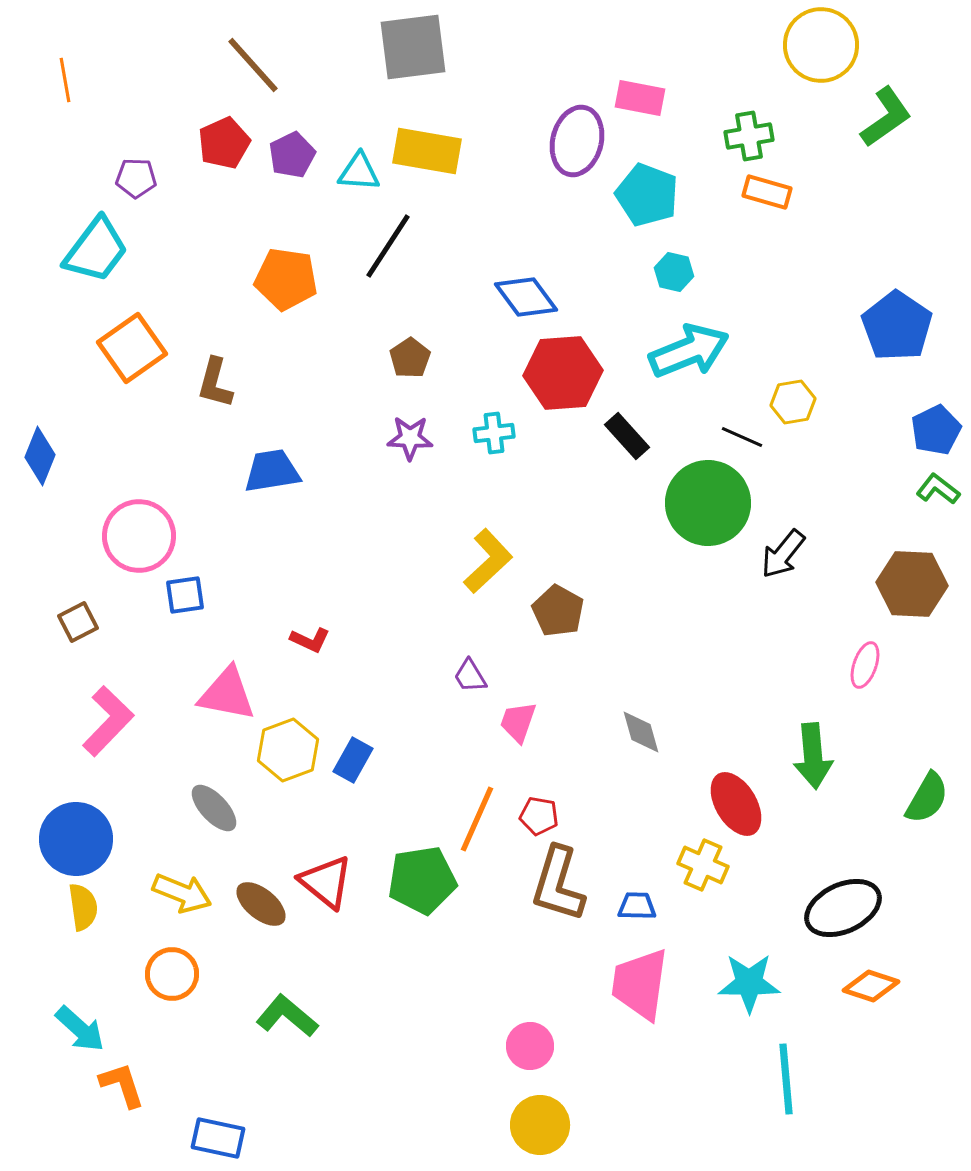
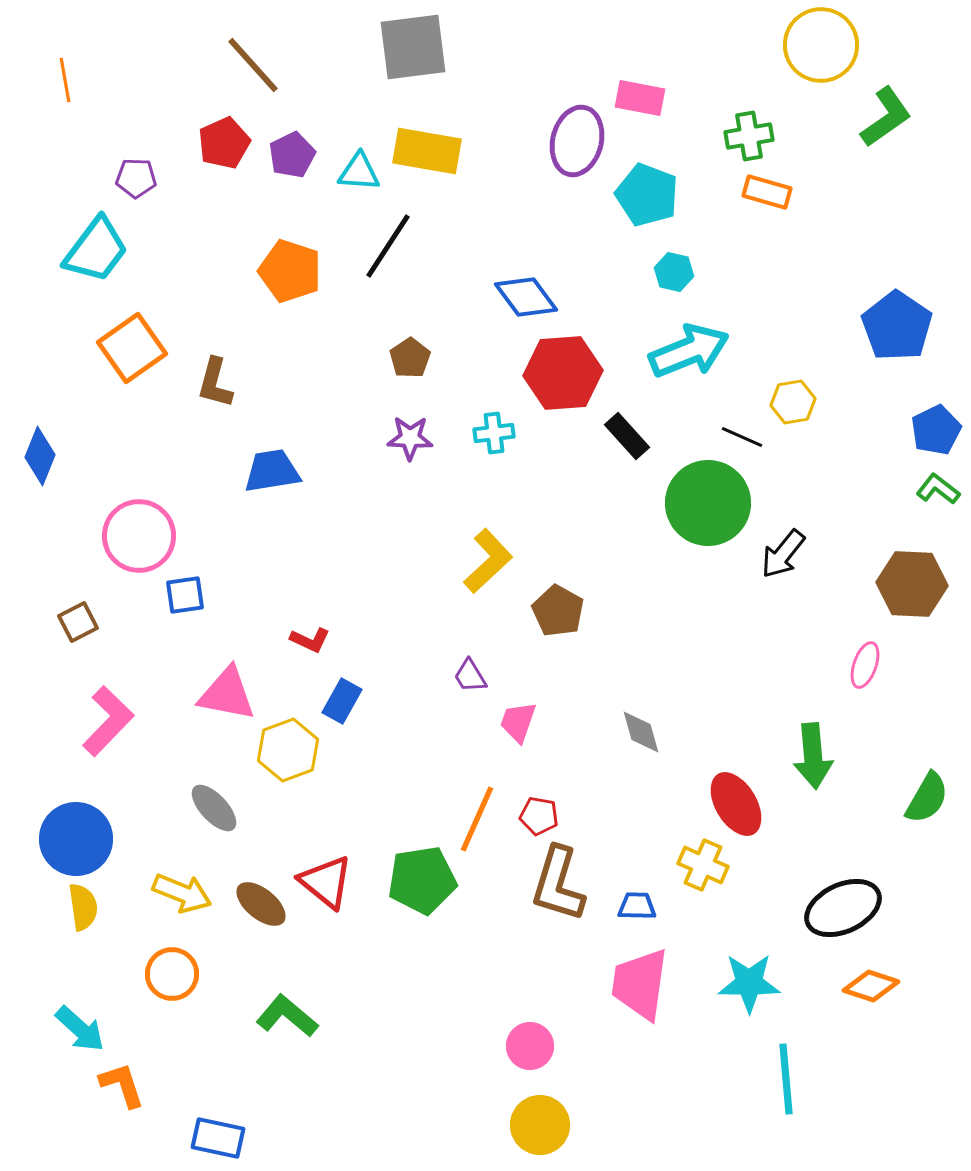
orange pentagon at (286, 279): moved 4 px right, 8 px up; rotated 10 degrees clockwise
blue rectangle at (353, 760): moved 11 px left, 59 px up
